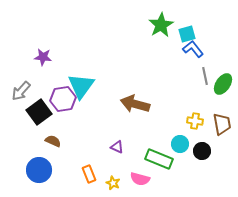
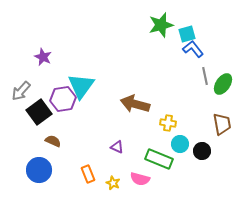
green star: rotated 15 degrees clockwise
purple star: rotated 18 degrees clockwise
yellow cross: moved 27 px left, 2 px down
orange rectangle: moved 1 px left
